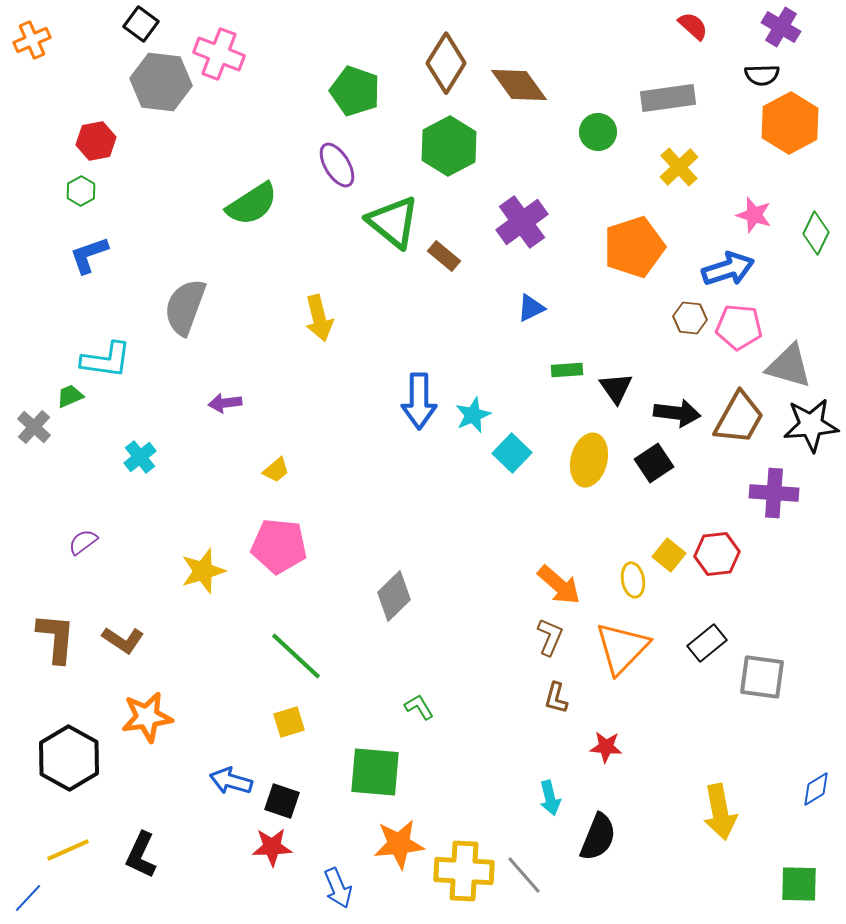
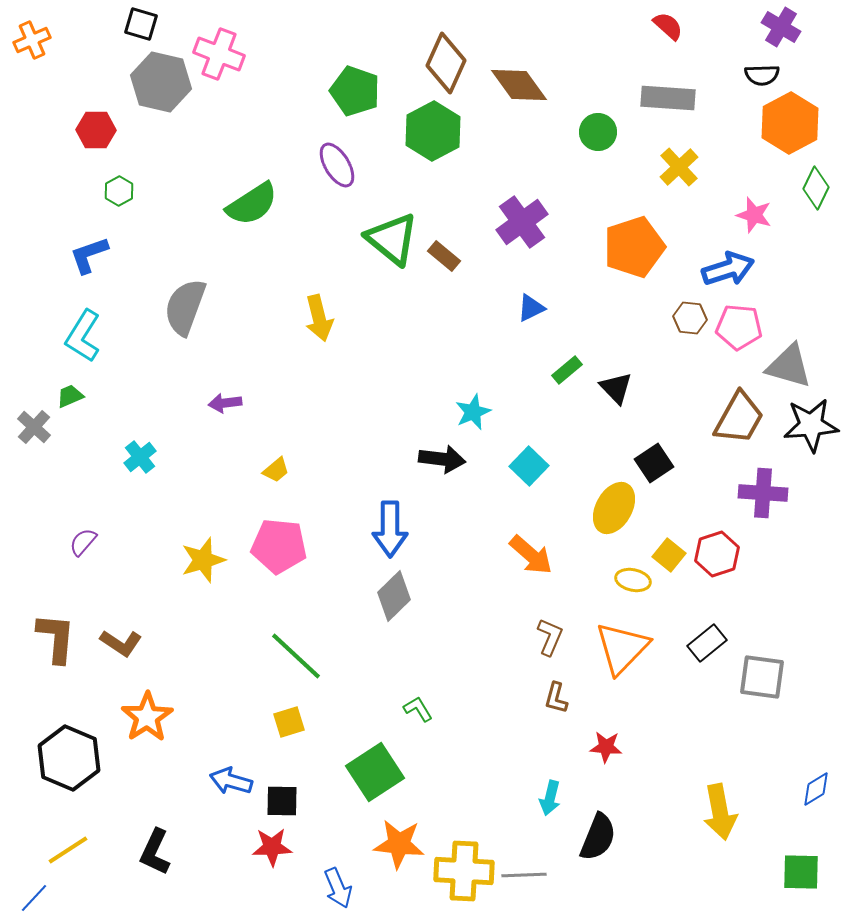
black square at (141, 24): rotated 20 degrees counterclockwise
red semicircle at (693, 26): moved 25 px left
brown diamond at (446, 63): rotated 8 degrees counterclockwise
gray hexagon at (161, 82): rotated 6 degrees clockwise
gray rectangle at (668, 98): rotated 12 degrees clockwise
red hexagon at (96, 141): moved 11 px up; rotated 12 degrees clockwise
green hexagon at (449, 146): moved 16 px left, 15 px up
green hexagon at (81, 191): moved 38 px right
green triangle at (393, 222): moved 1 px left, 17 px down
green diamond at (816, 233): moved 45 px up
cyan L-shape at (106, 360): moved 23 px left, 24 px up; rotated 114 degrees clockwise
green rectangle at (567, 370): rotated 36 degrees counterclockwise
black triangle at (616, 388): rotated 9 degrees counterclockwise
blue arrow at (419, 401): moved 29 px left, 128 px down
black arrow at (677, 413): moved 235 px left, 46 px down
cyan star at (473, 415): moved 3 px up
cyan square at (512, 453): moved 17 px right, 13 px down
yellow ellipse at (589, 460): moved 25 px right, 48 px down; rotated 15 degrees clockwise
purple cross at (774, 493): moved 11 px left
purple semicircle at (83, 542): rotated 12 degrees counterclockwise
red hexagon at (717, 554): rotated 12 degrees counterclockwise
yellow star at (203, 571): moved 11 px up
yellow ellipse at (633, 580): rotated 68 degrees counterclockwise
orange arrow at (559, 585): moved 28 px left, 30 px up
brown L-shape at (123, 640): moved 2 px left, 3 px down
green L-shape at (419, 707): moved 1 px left, 2 px down
orange star at (147, 717): rotated 24 degrees counterclockwise
black hexagon at (69, 758): rotated 6 degrees counterclockwise
green square at (375, 772): rotated 38 degrees counterclockwise
cyan arrow at (550, 798): rotated 28 degrees clockwise
black square at (282, 801): rotated 18 degrees counterclockwise
orange star at (399, 844): rotated 12 degrees clockwise
yellow line at (68, 850): rotated 9 degrees counterclockwise
black L-shape at (141, 855): moved 14 px right, 3 px up
gray line at (524, 875): rotated 51 degrees counterclockwise
green square at (799, 884): moved 2 px right, 12 px up
blue line at (28, 898): moved 6 px right
